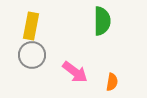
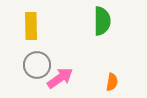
yellow rectangle: rotated 12 degrees counterclockwise
gray circle: moved 5 px right, 10 px down
pink arrow: moved 15 px left, 6 px down; rotated 72 degrees counterclockwise
